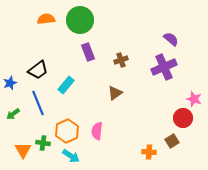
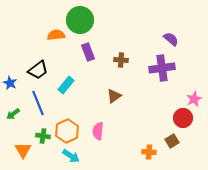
orange semicircle: moved 10 px right, 16 px down
brown cross: rotated 24 degrees clockwise
purple cross: moved 2 px left, 1 px down; rotated 15 degrees clockwise
blue star: rotated 24 degrees counterclockwise
brown triangle: moved 1 px left, 3 px down
pink star: rotated 28 degrees clockwise
pink semicircle: moved 1 px right
green cross: moved 7 px up
